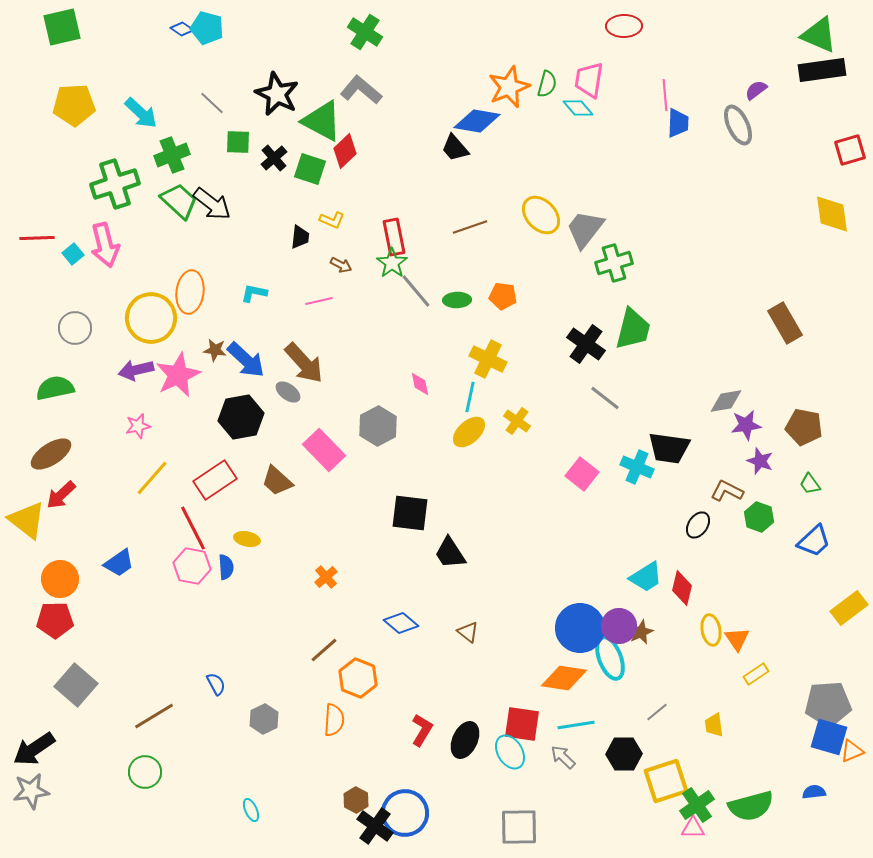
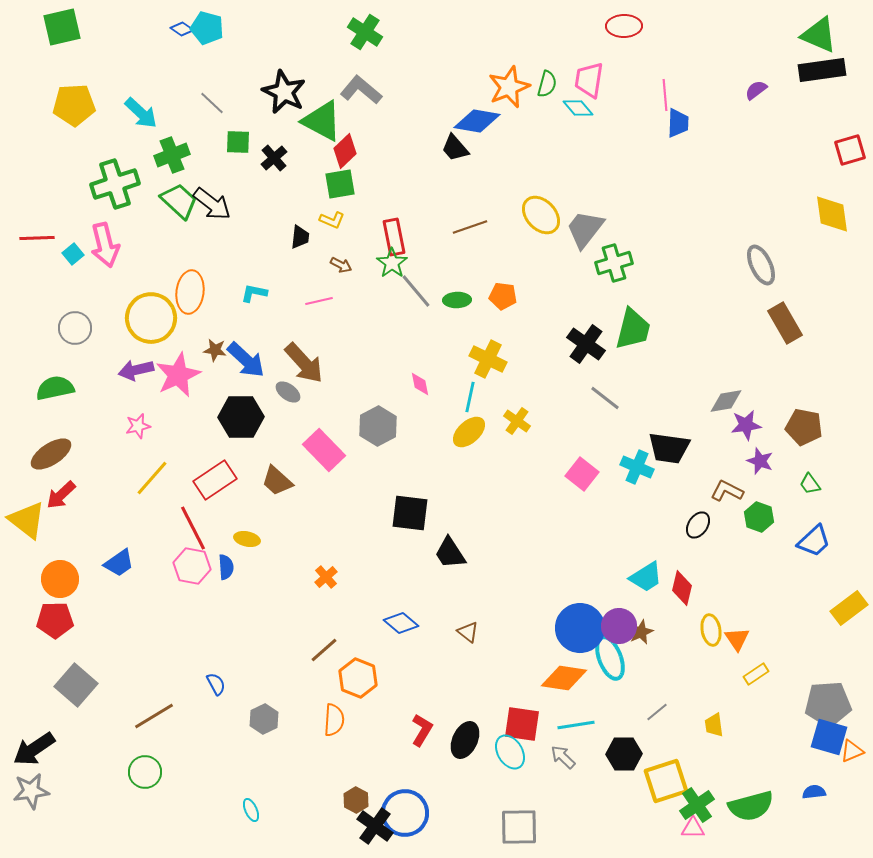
black star at (277, 94): moved 7 px right, 2 px up
gray ellipse at (738, 125): moved 23 px right, 140 px down
green square at (310, 169): moved 30 px right, 15 px down; rotated 28 degrees counterclockwise
black hexagon at (241, 417): rotated 9 degrees clockwise
